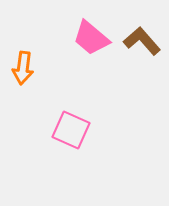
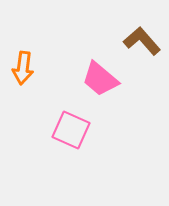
pink trapezoid: moved 9 px right, 41 px down
